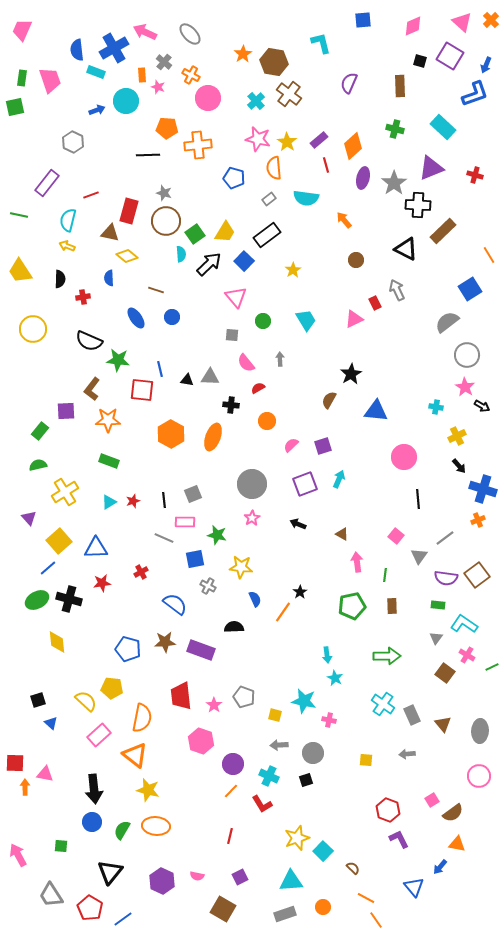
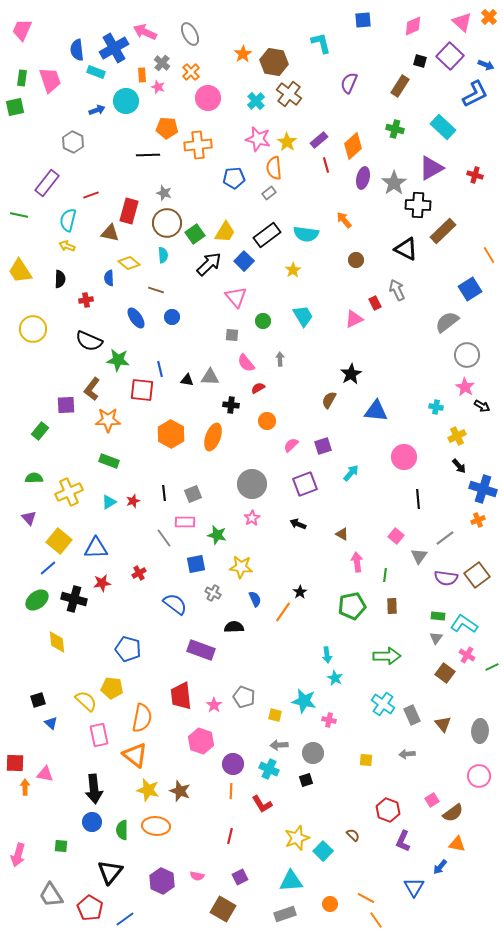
orange cross at (491, 20): moved 2 px left, 3 px up
gray ellipse at (190, 34): rotated 15 degrees clockwise
purple square at (450, 56): rotated 12 degrees clockwise
gray cross at (164, 62): moved 2 px left, 1 px down
blue arrow at (486, 65): rotated 91 degrees counterclockwise
orange cross at (191, 75): moved 3 px up; rotated 18 degrees clockwise
brown rectangle at (400, 86): rotated 35 degrees clockwise
blue L-shape at (475, 94): rotated 8 degrees counterclockwise
purple triangle at (431, 168): rotated 8 degrees counterclockwise
blue pentagon at (234, 178): rotated 20 degrees counterclockwise
cyan semicircle at (306, 198): moved 36 px down
gray rectangle at (269, 199): moved 6 px up
brown circle at (166, 221): moved 1 px right, 2 px down
cyan semicircle at (181, 254): moved 18 px left, 1 px down
yellow diamond at (127, 256): moved 2 px right, 7 px down
red cross at (83, 297): moved 3 px right, 3 px down
cyan trapezoid at (306, 320): moved 3 px left, 4 px up
purple square at (66, 411): moved 6 px up
green semicircle at (38, 465): moved 4 px left, 13 px down; rotated 12 degrees clockwise
cyan arrow at (339, 479): moved 12 px right, 6 px up; rotated 18 degrees clockwise
yellow cross at (65, 492): moved 4 px right; rotated 8 degrees clockwise
black line at (164, 500): moved 7 px up
gray line at (164, 538): rotated 30 degrees clockwise
yellow square at (59, 541): rotated 10 degrees counterclockwise
blue square at (195, 559): moved 1 px right, 5 px down
red cross at (141, 572): moved 2 px left, 1 px down
gray cross at (208, 586): moved 5 px right, 7 px down
black cross at (69, 599): moved 5 px right
green ellipse at (37, 600): rotated 10 degrees counterclockwise
green rectangle at (438, 605): moved 11 px down
brown star at (165, 642): moved 15 px right, 149 px down; rotated 25 degrees clockwise
pink rectangle at (99, 735): rotated 60 degrees counterclockwise
cyan cross at (269, 776): moved 7 px up
orange line at (231, 791): rotated 42 degrees counterclockwise
green semicircle at (122, 830): rotated 30 degrees counterclockwise
purple L-shape at (399, 839): moved 4 px right, 2 px down; rotated 130 degrees counterclockwise
pink arrow at (18, 855): rotated 135 degrees counterclockwise
brown semicircle at (353, 868): moved 33 px up
blue triangle at (414, 887): rotated 10 degrees clockwise
orange circle at (323, 907): moved 7 px right, 3 px up
blue line at (123, 919): moved 2 px right
